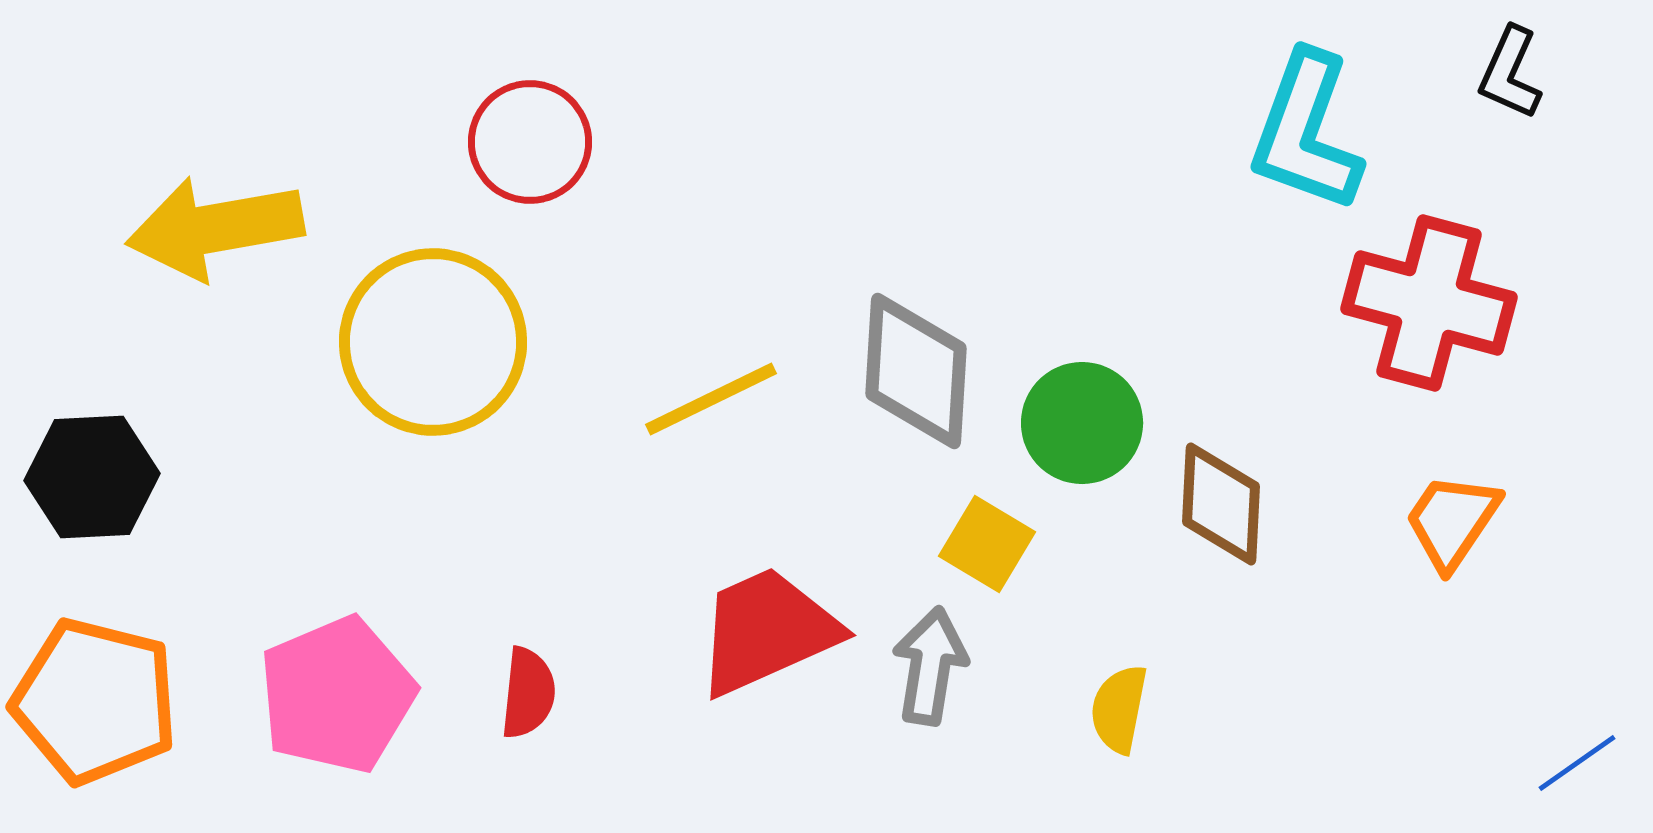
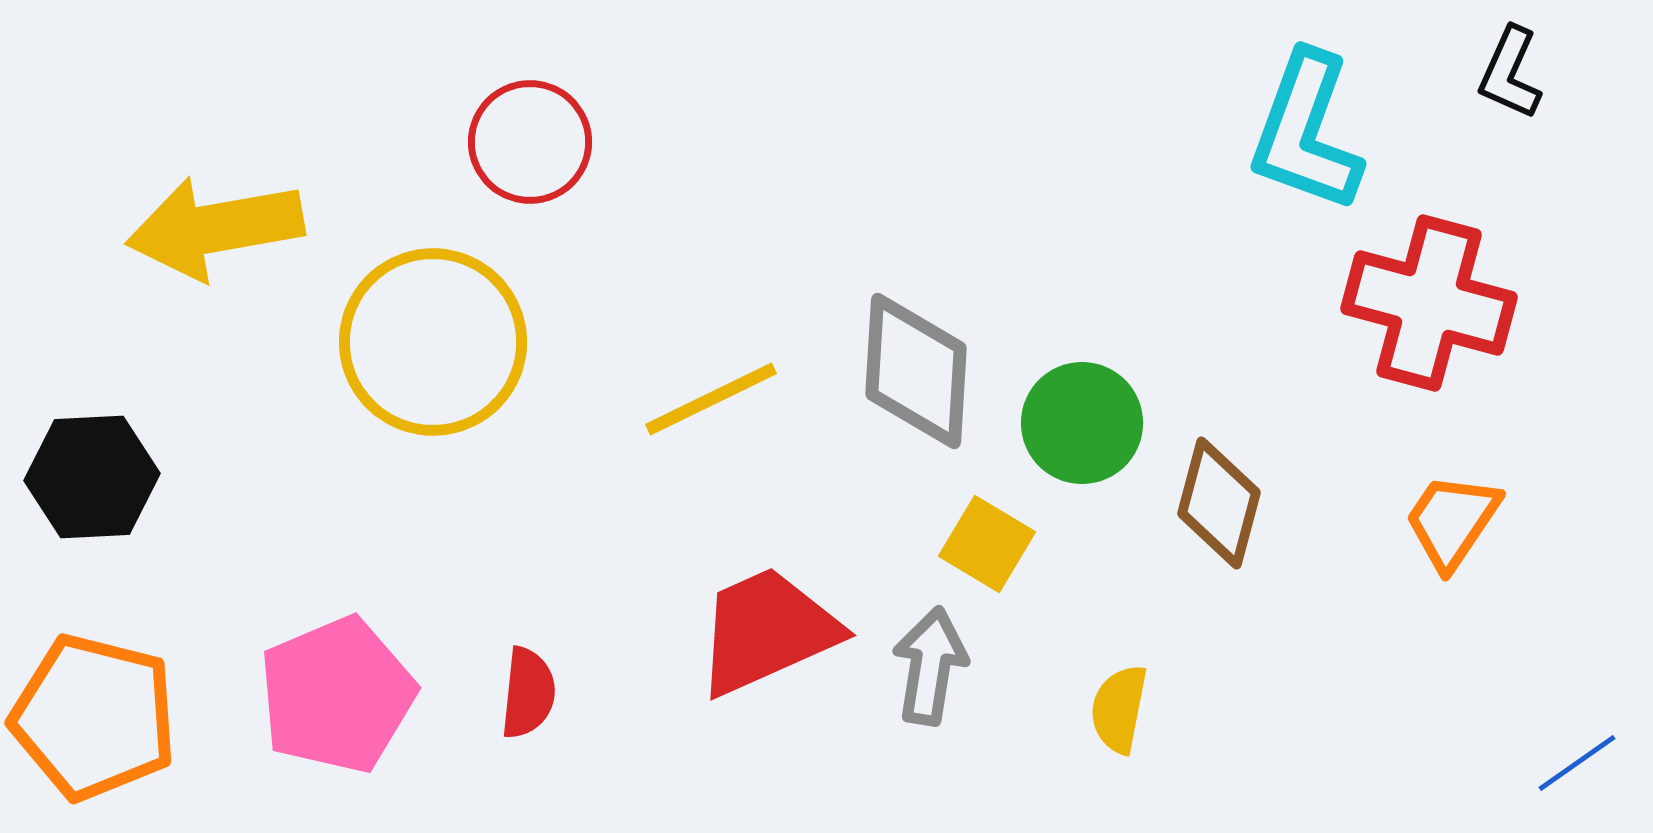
brown diamond: moved 2 px left, 1 px up; rotated 12 degrees clockwise
orange pentagon: moved 1 px left, 16 px down
